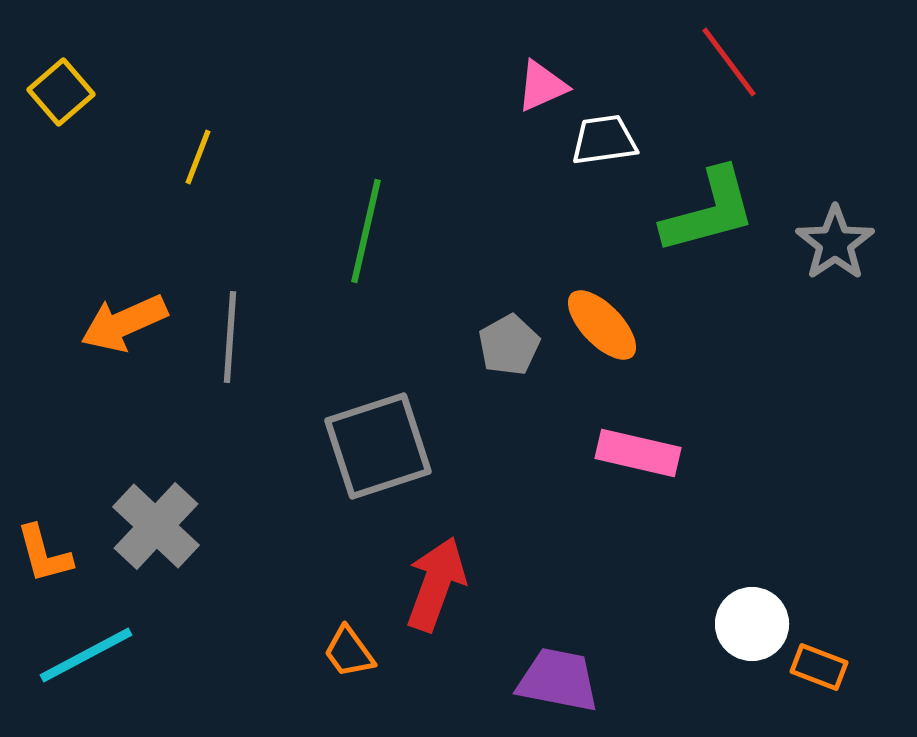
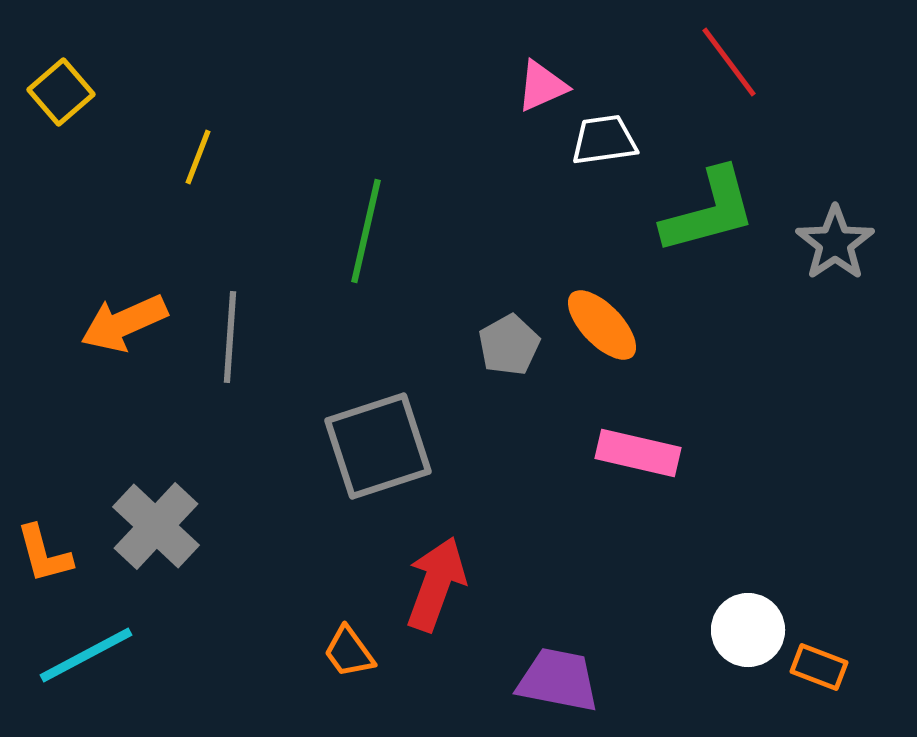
white circle: moved 4 px left, 6 px down
